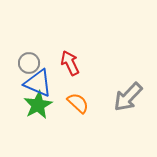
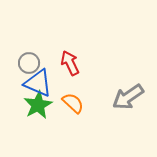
gray arrow: rotated 12 degrees clockwise
orange semicircle: moved 5 px left
